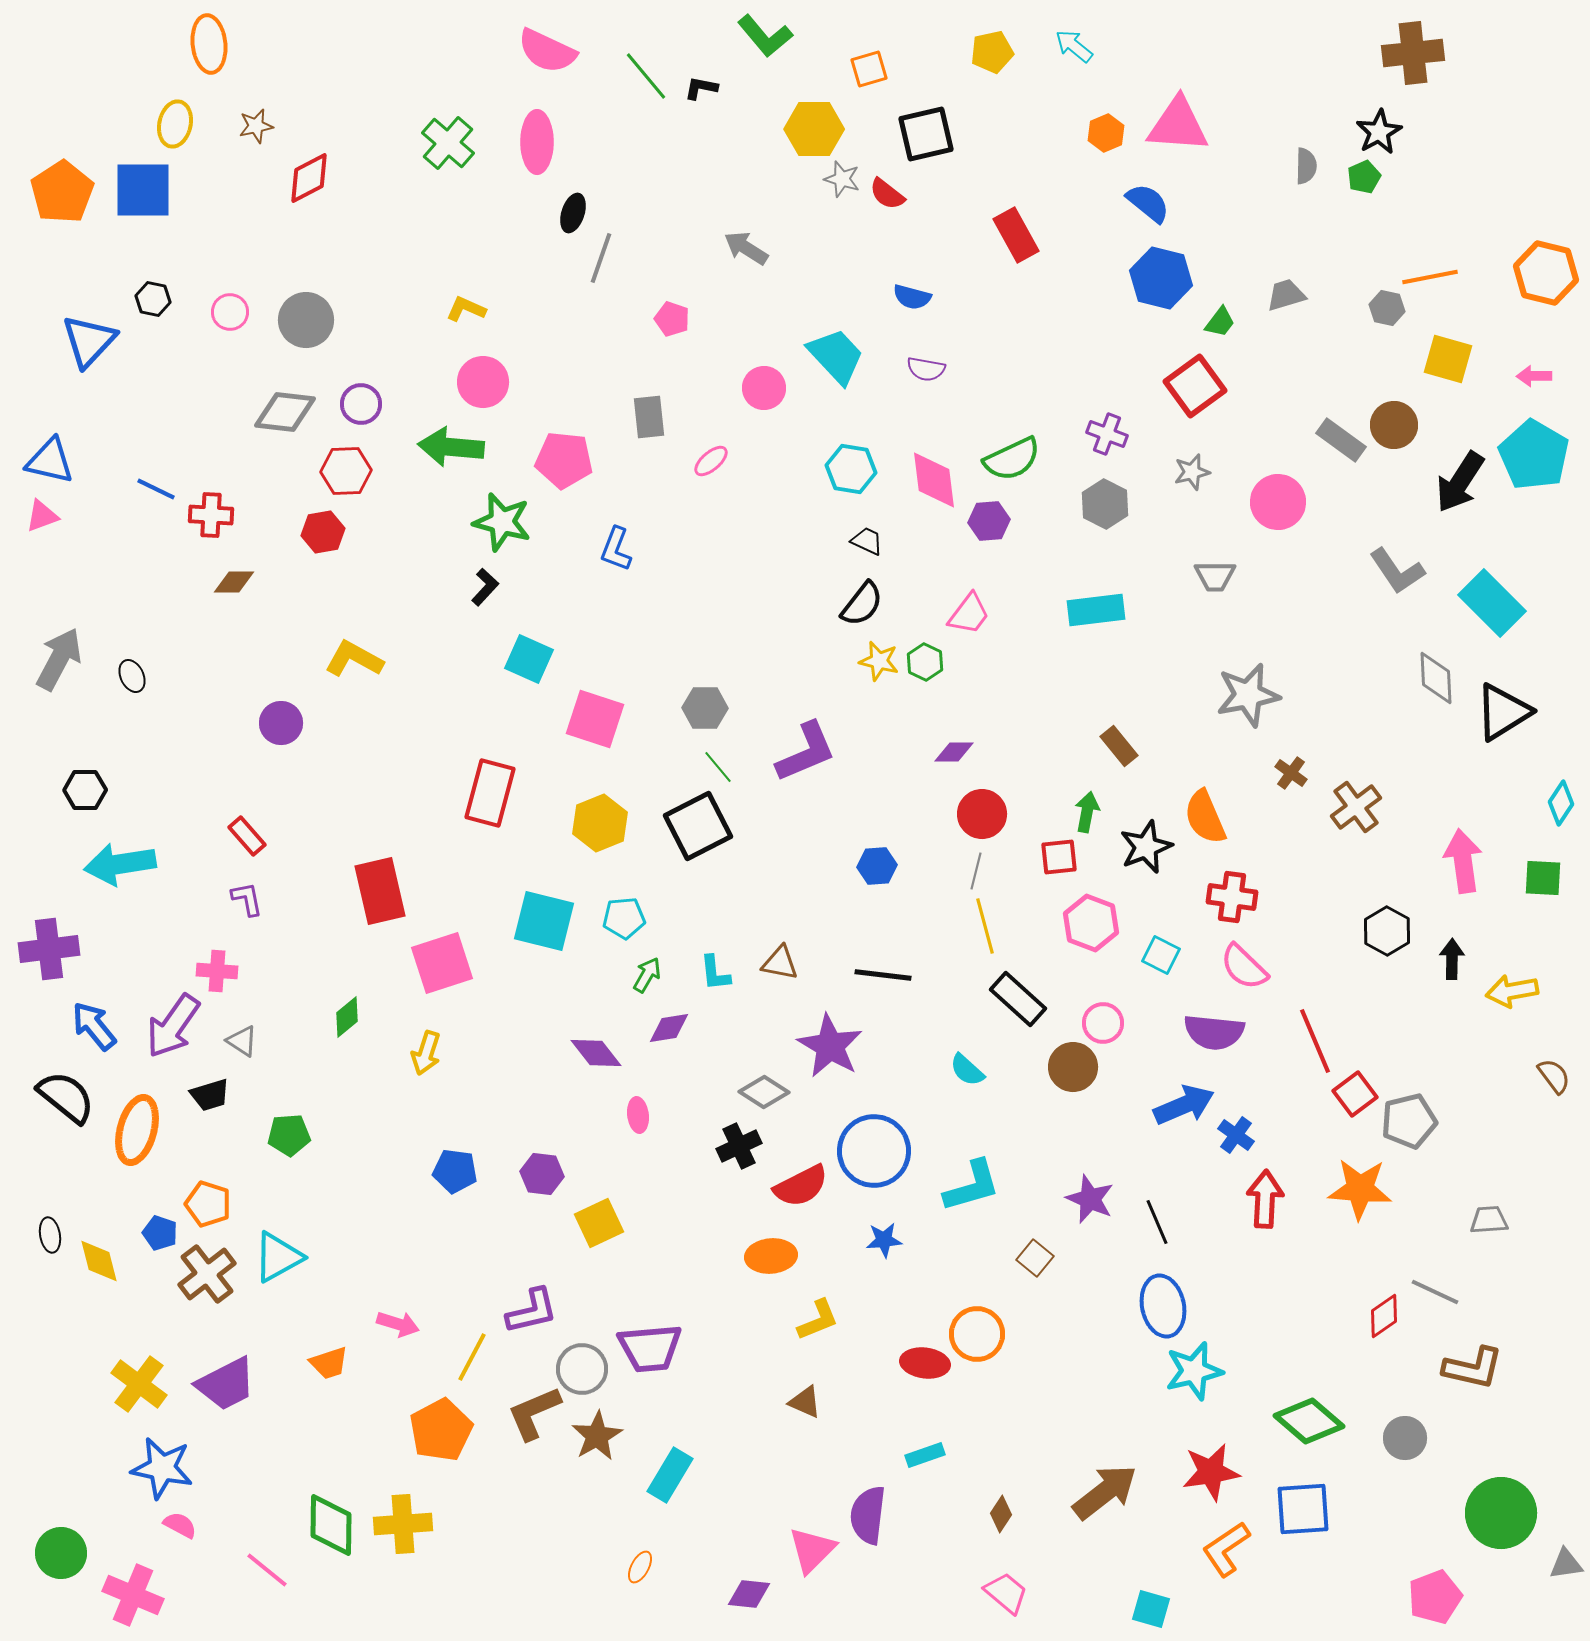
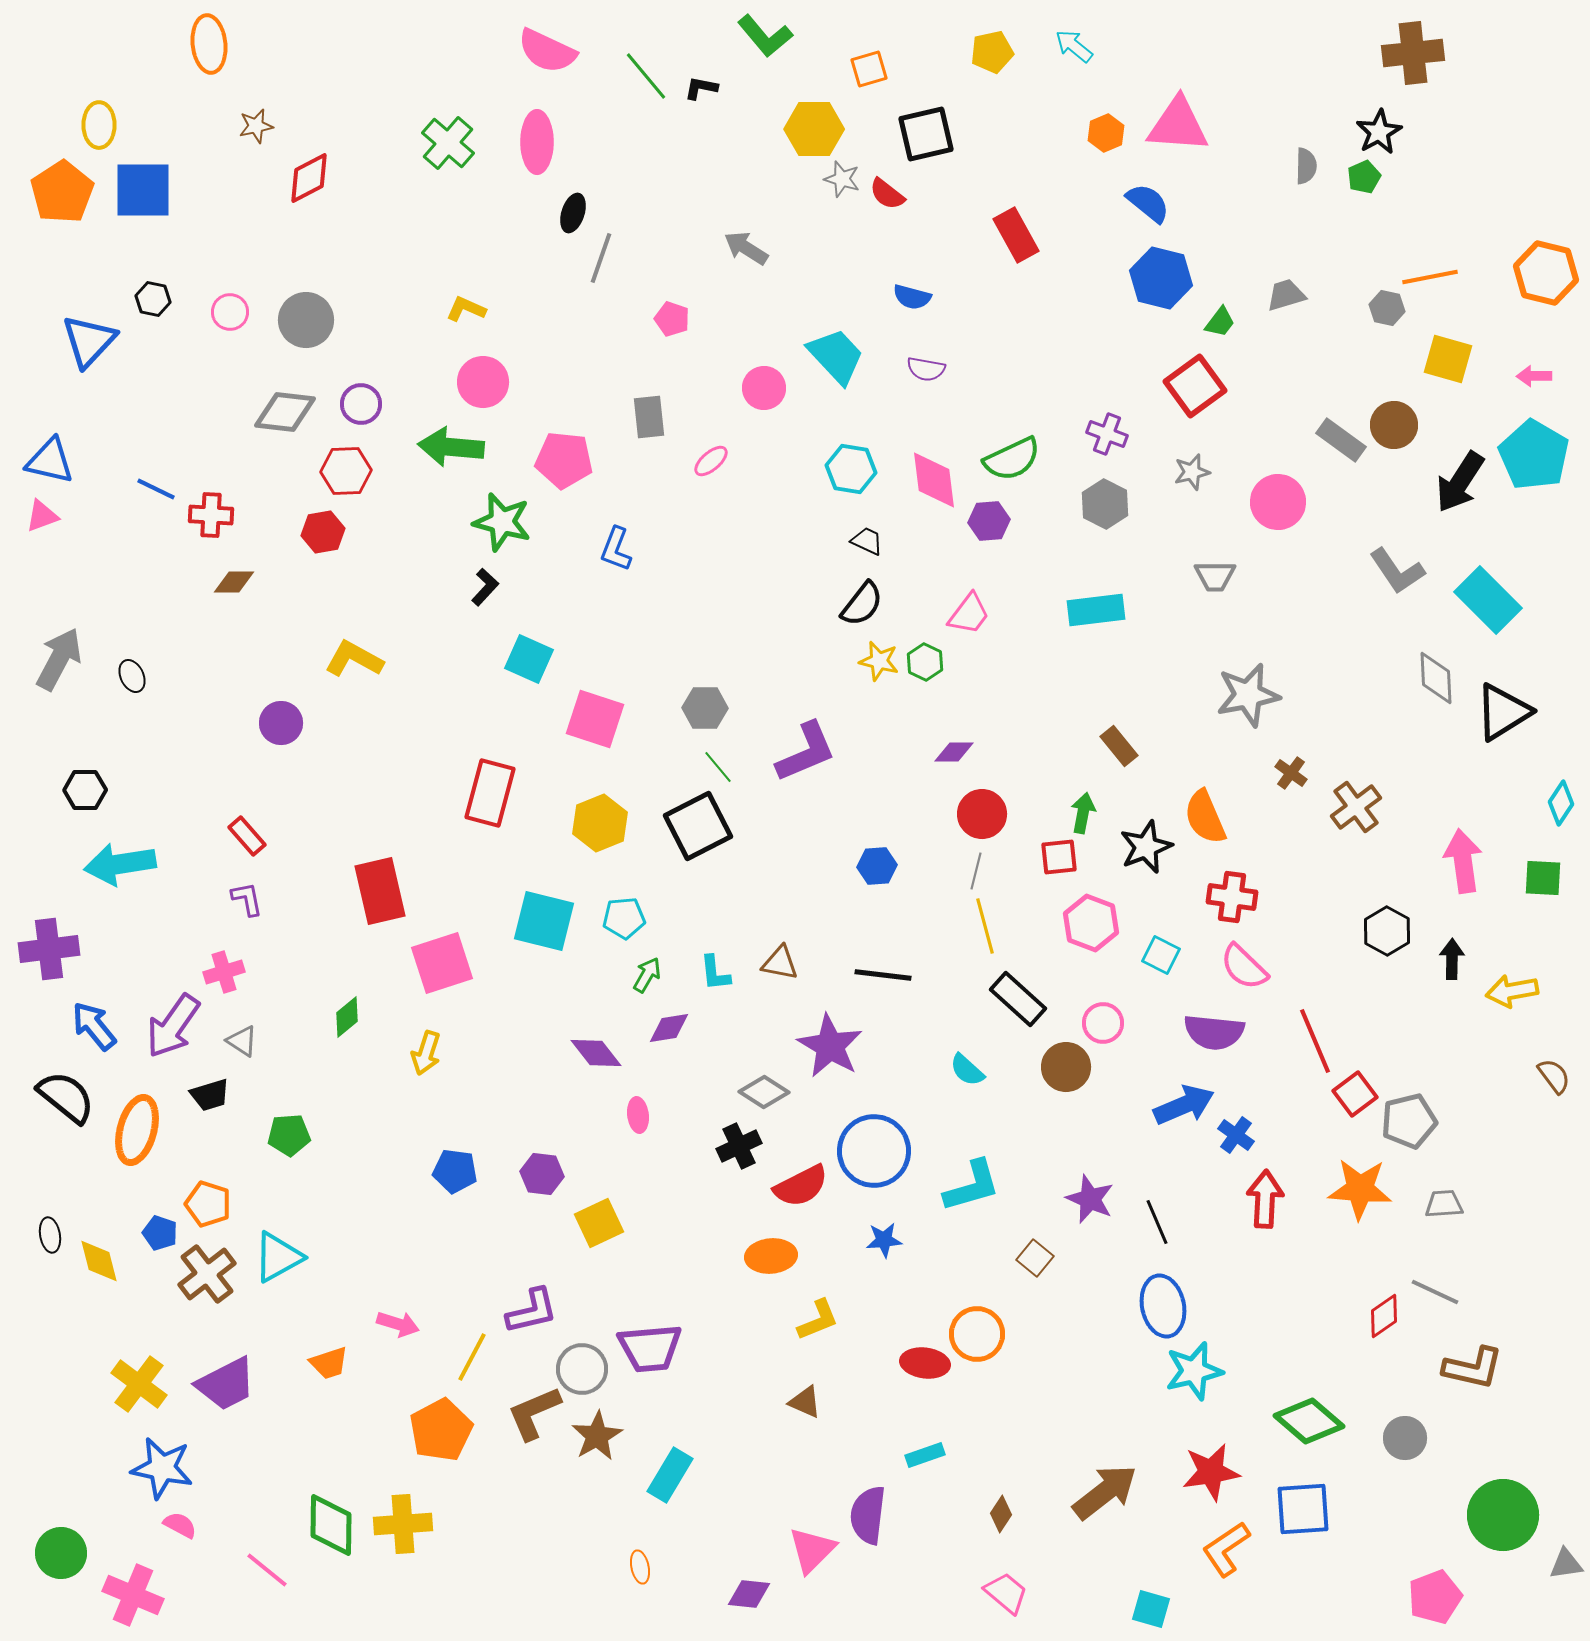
yellow ellipse at (175, 124): moved 76 px left, 1 px down; rotated 12 degrees counterclockwise
cyan rectangle at (1492, 603): moved 4 px left, 3 px up
green arrow at (1087, 812): moved 4 px left, 1 px down
pink cross at (217, 971): moved 7 px right, 1 px down; rotated 21 degrees counterclockwise
brown circle at (1073, 1067): moved 7 px left
gray trapezoid at (1489, 1220): moved 45 px left, 16 px up
green circle at (1501, 1513): moved 2 px right, 2 px down
orange ellipse at (640, 1567): rotated 40 degrees counterclockwise
